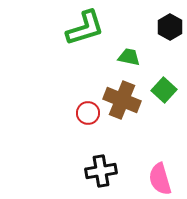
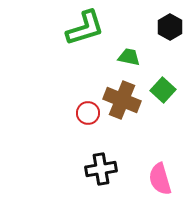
green square: moved 1 px left
black cross: moved 2 px up
